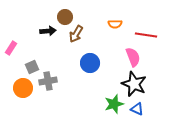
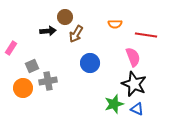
gray square: moved 1 px up
